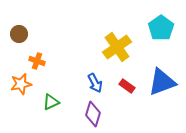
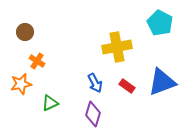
cyan pentagon: moved 1 px left, 5 px up; rotated 10 degrees counterclockwise
brown circle: moved 6 px right, 2 px up
yellow cross: rotated 24 degrees clockwise
orange cross: rotated 14 degrees clockwise
green triangle: moved 1 px left, 1 px down
